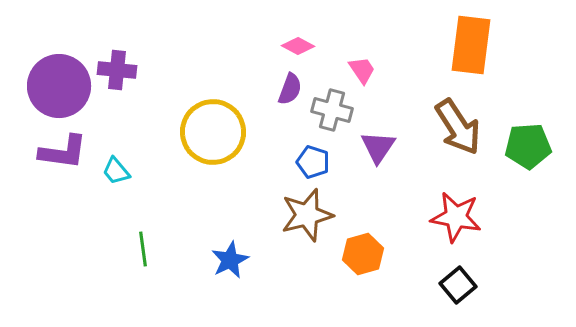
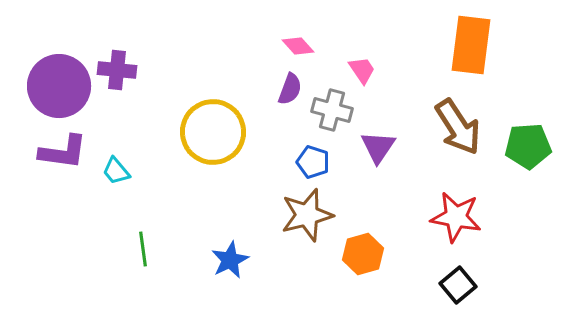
pink diamond: rotated 20 degrees clockwise
